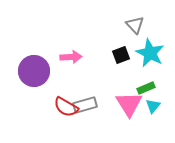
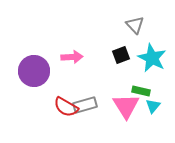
cyan star: moved 2 px right, 5 px down
pink arrow: moved 1 px right
green rectangle: moved 5 px left, 3 px down; rotated 36 degrees clockwise
pink triangle: moved 3 px left, 2 px down
